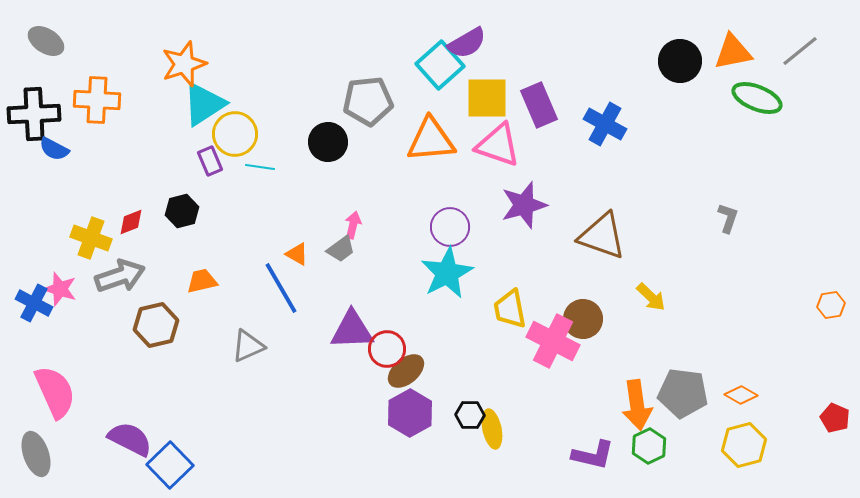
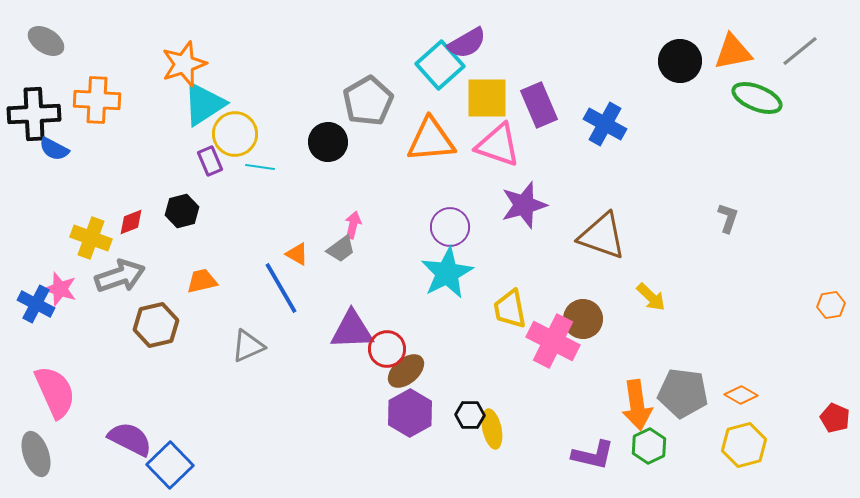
gray pentagon at (368, 101): rotated 24 degrees counterclockwise
blue cross at (34, 303): moved 2 px right, 1 px down
